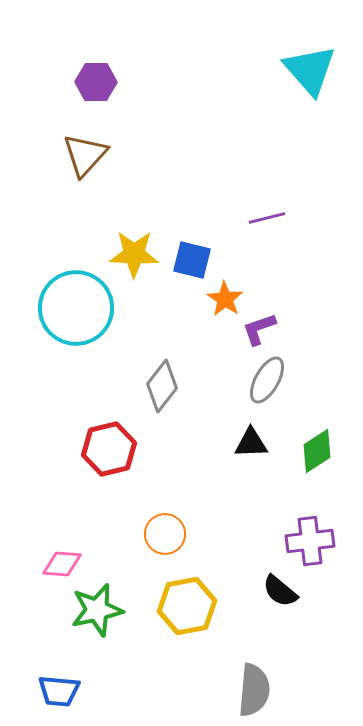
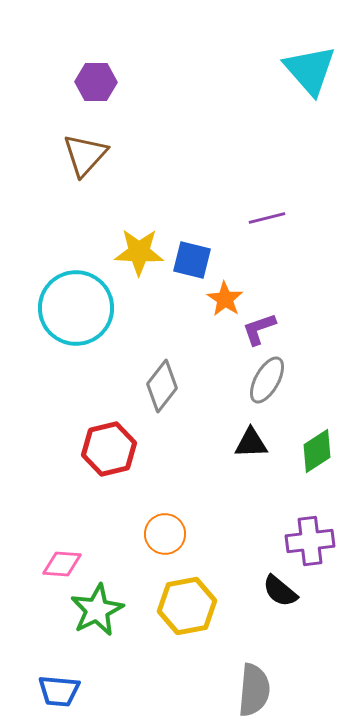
yellow star: moved 5 px right, 2 px up
green star: rotated 14 degrees counterclockwise
